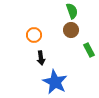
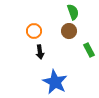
green semicircle: moved 1 px right, 1 px down
brown circle: moved 2 px left, 1 px down
orange circle: moved 4 px up
black arrow: moved 1 px left, 6 px up
